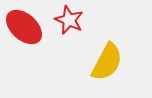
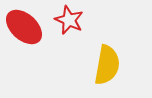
yellow semicircle: moved 3 px down; rotated 18 degrees counterclockwise
